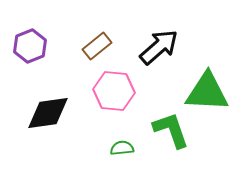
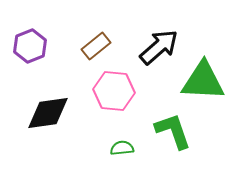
brown rectangle: moved 1 px left
green triangle: moved 4 px left, 11 px up
green L-shape: moved 2 px right, 1 px down
